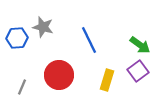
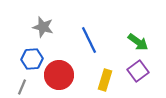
blue hexagon: moved 15 px right, 21 px down
green arrow: moved 2 px left, 3 px up
yellow rectangle: moved 2 px left
